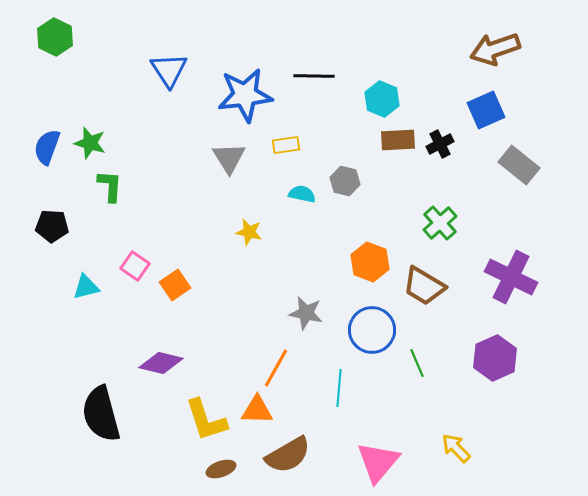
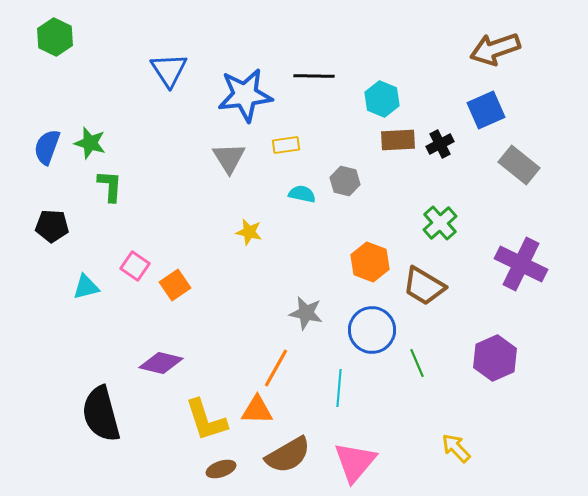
purple cross: moved 10 px right, 13 px up
pink triangle: moved 23 px left
